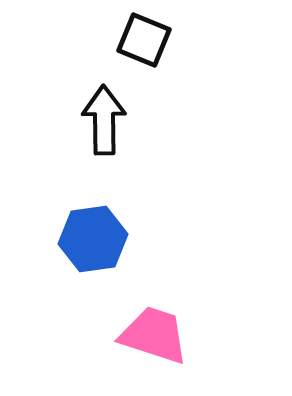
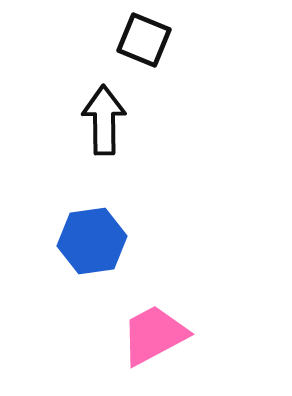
blue hexagon: moved 1 px left, 2 px down
pink trapezoid: rotated 46 degrees counterclockwise
